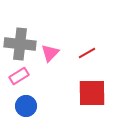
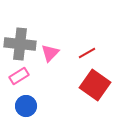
red square: moved 3 px right, 8 px up; rotated 36 degrees clockwise
